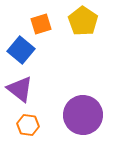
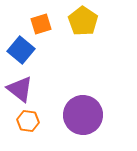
orange hexagon: moved 4 px up
